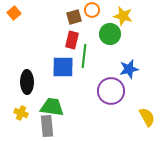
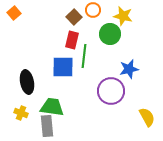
orange circle: moved 1 px right
brown square: rotated 28 degrees counterclockwise
black ellipse: rotated 10 degrees counterclockwise
